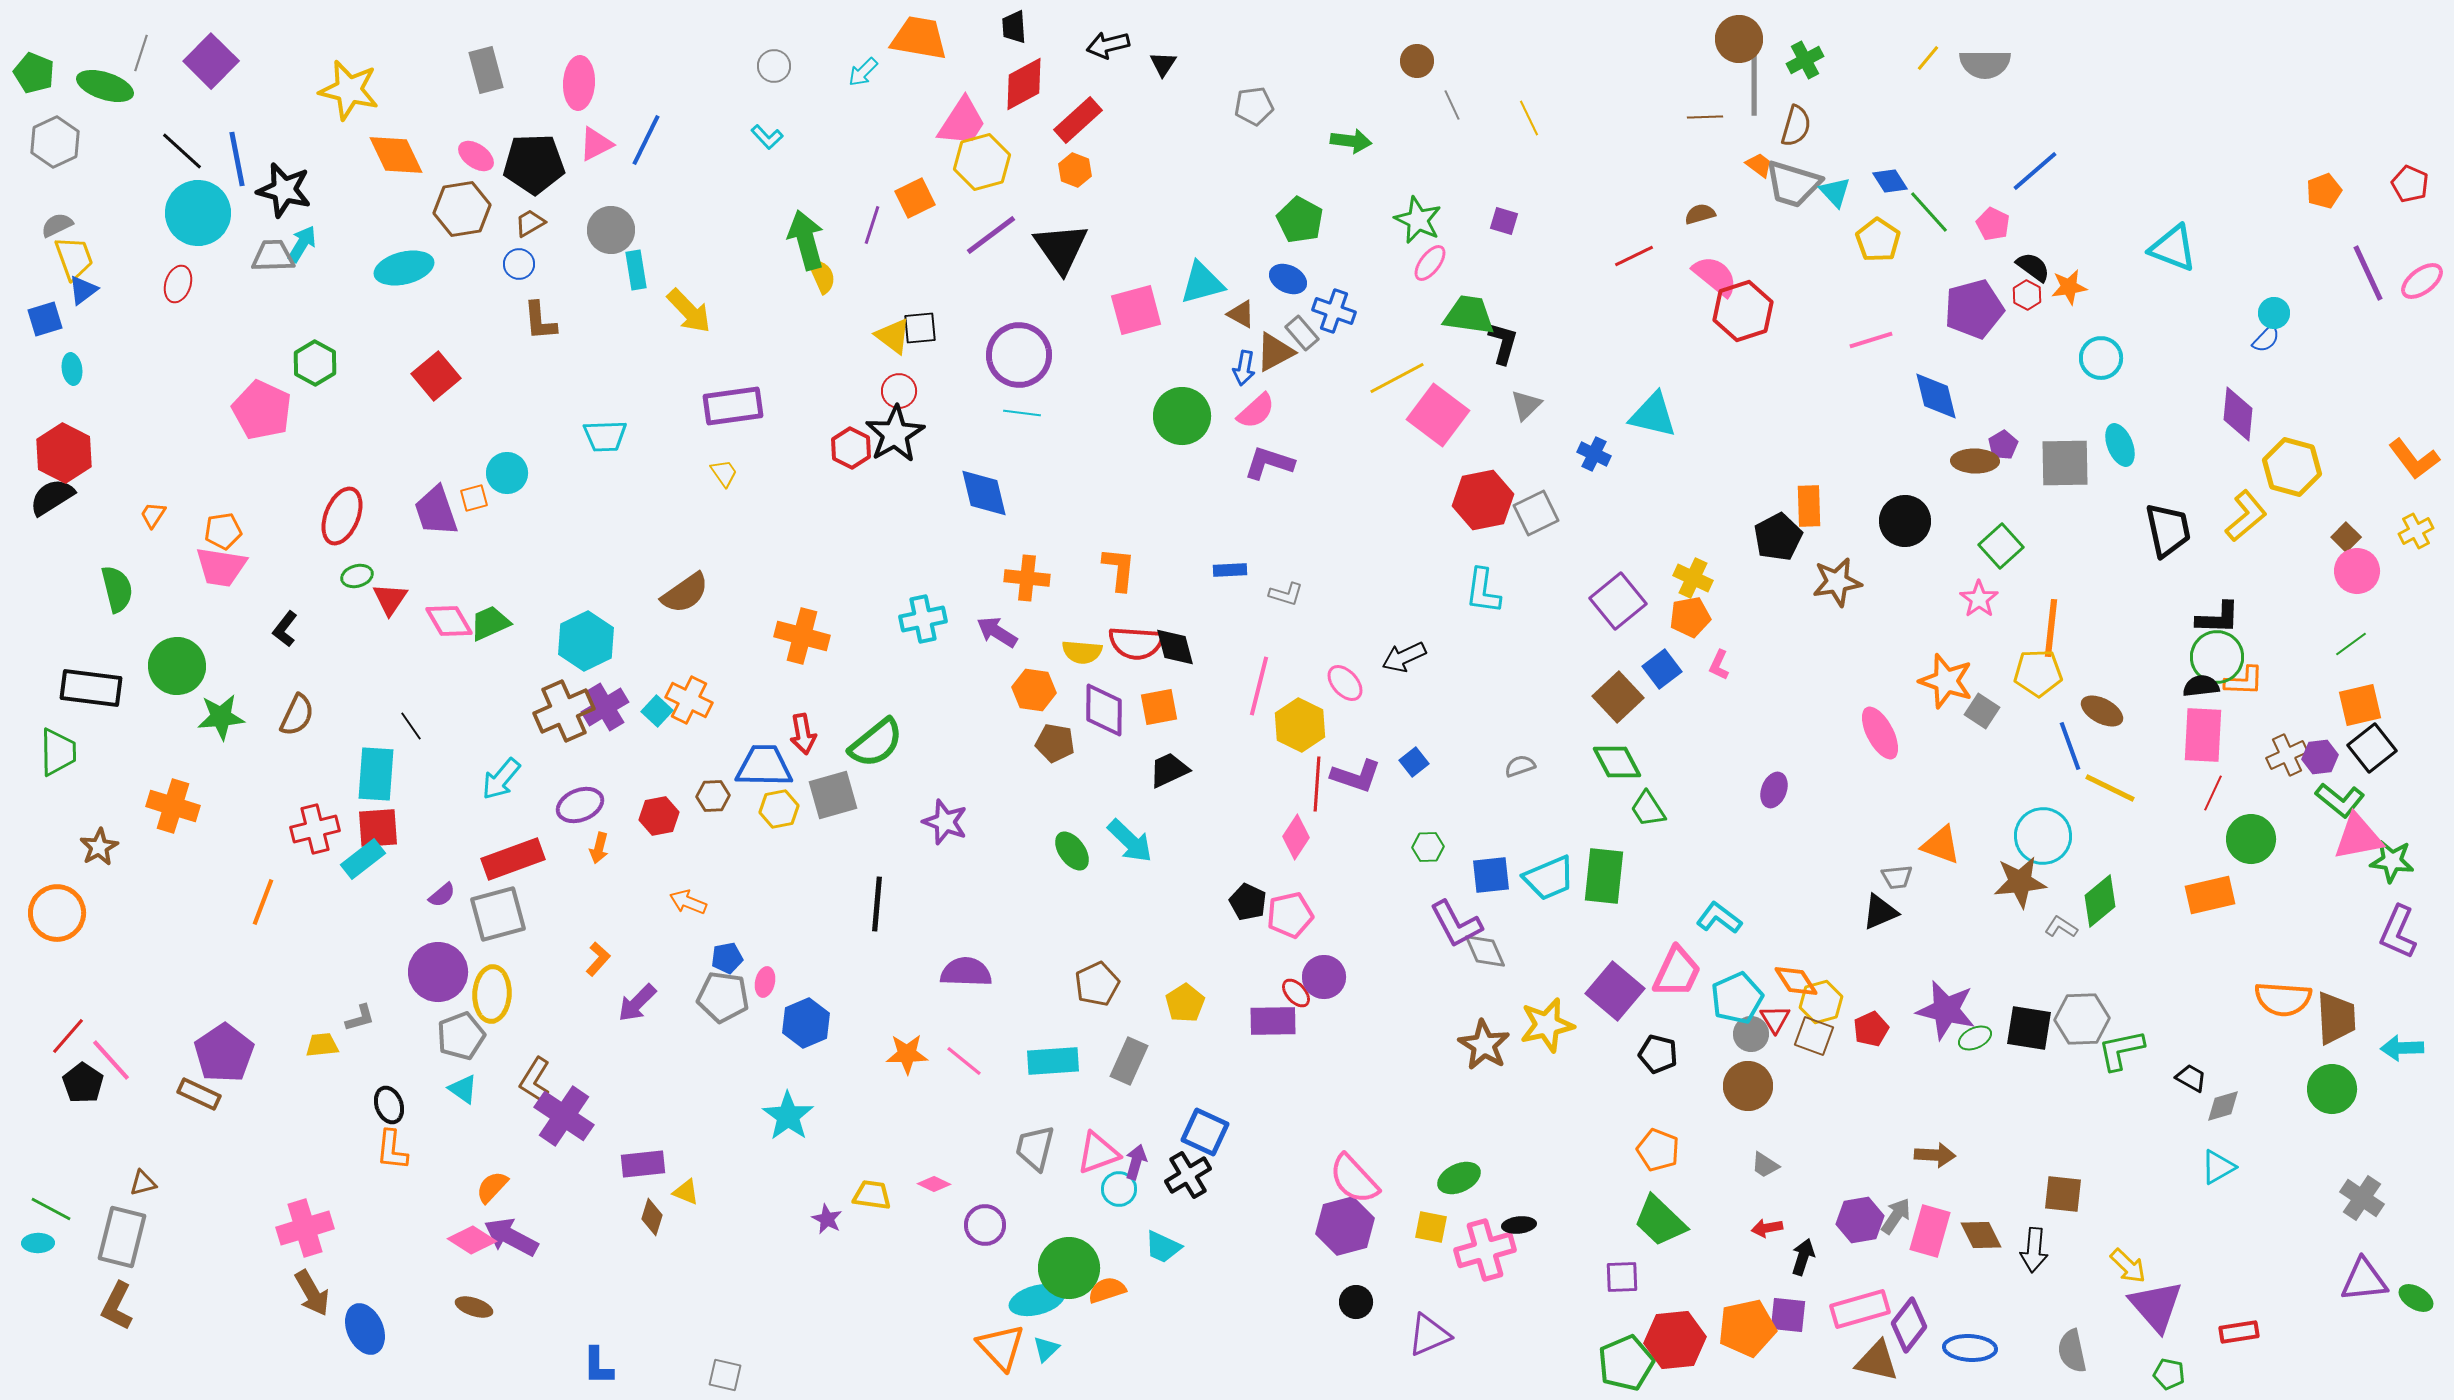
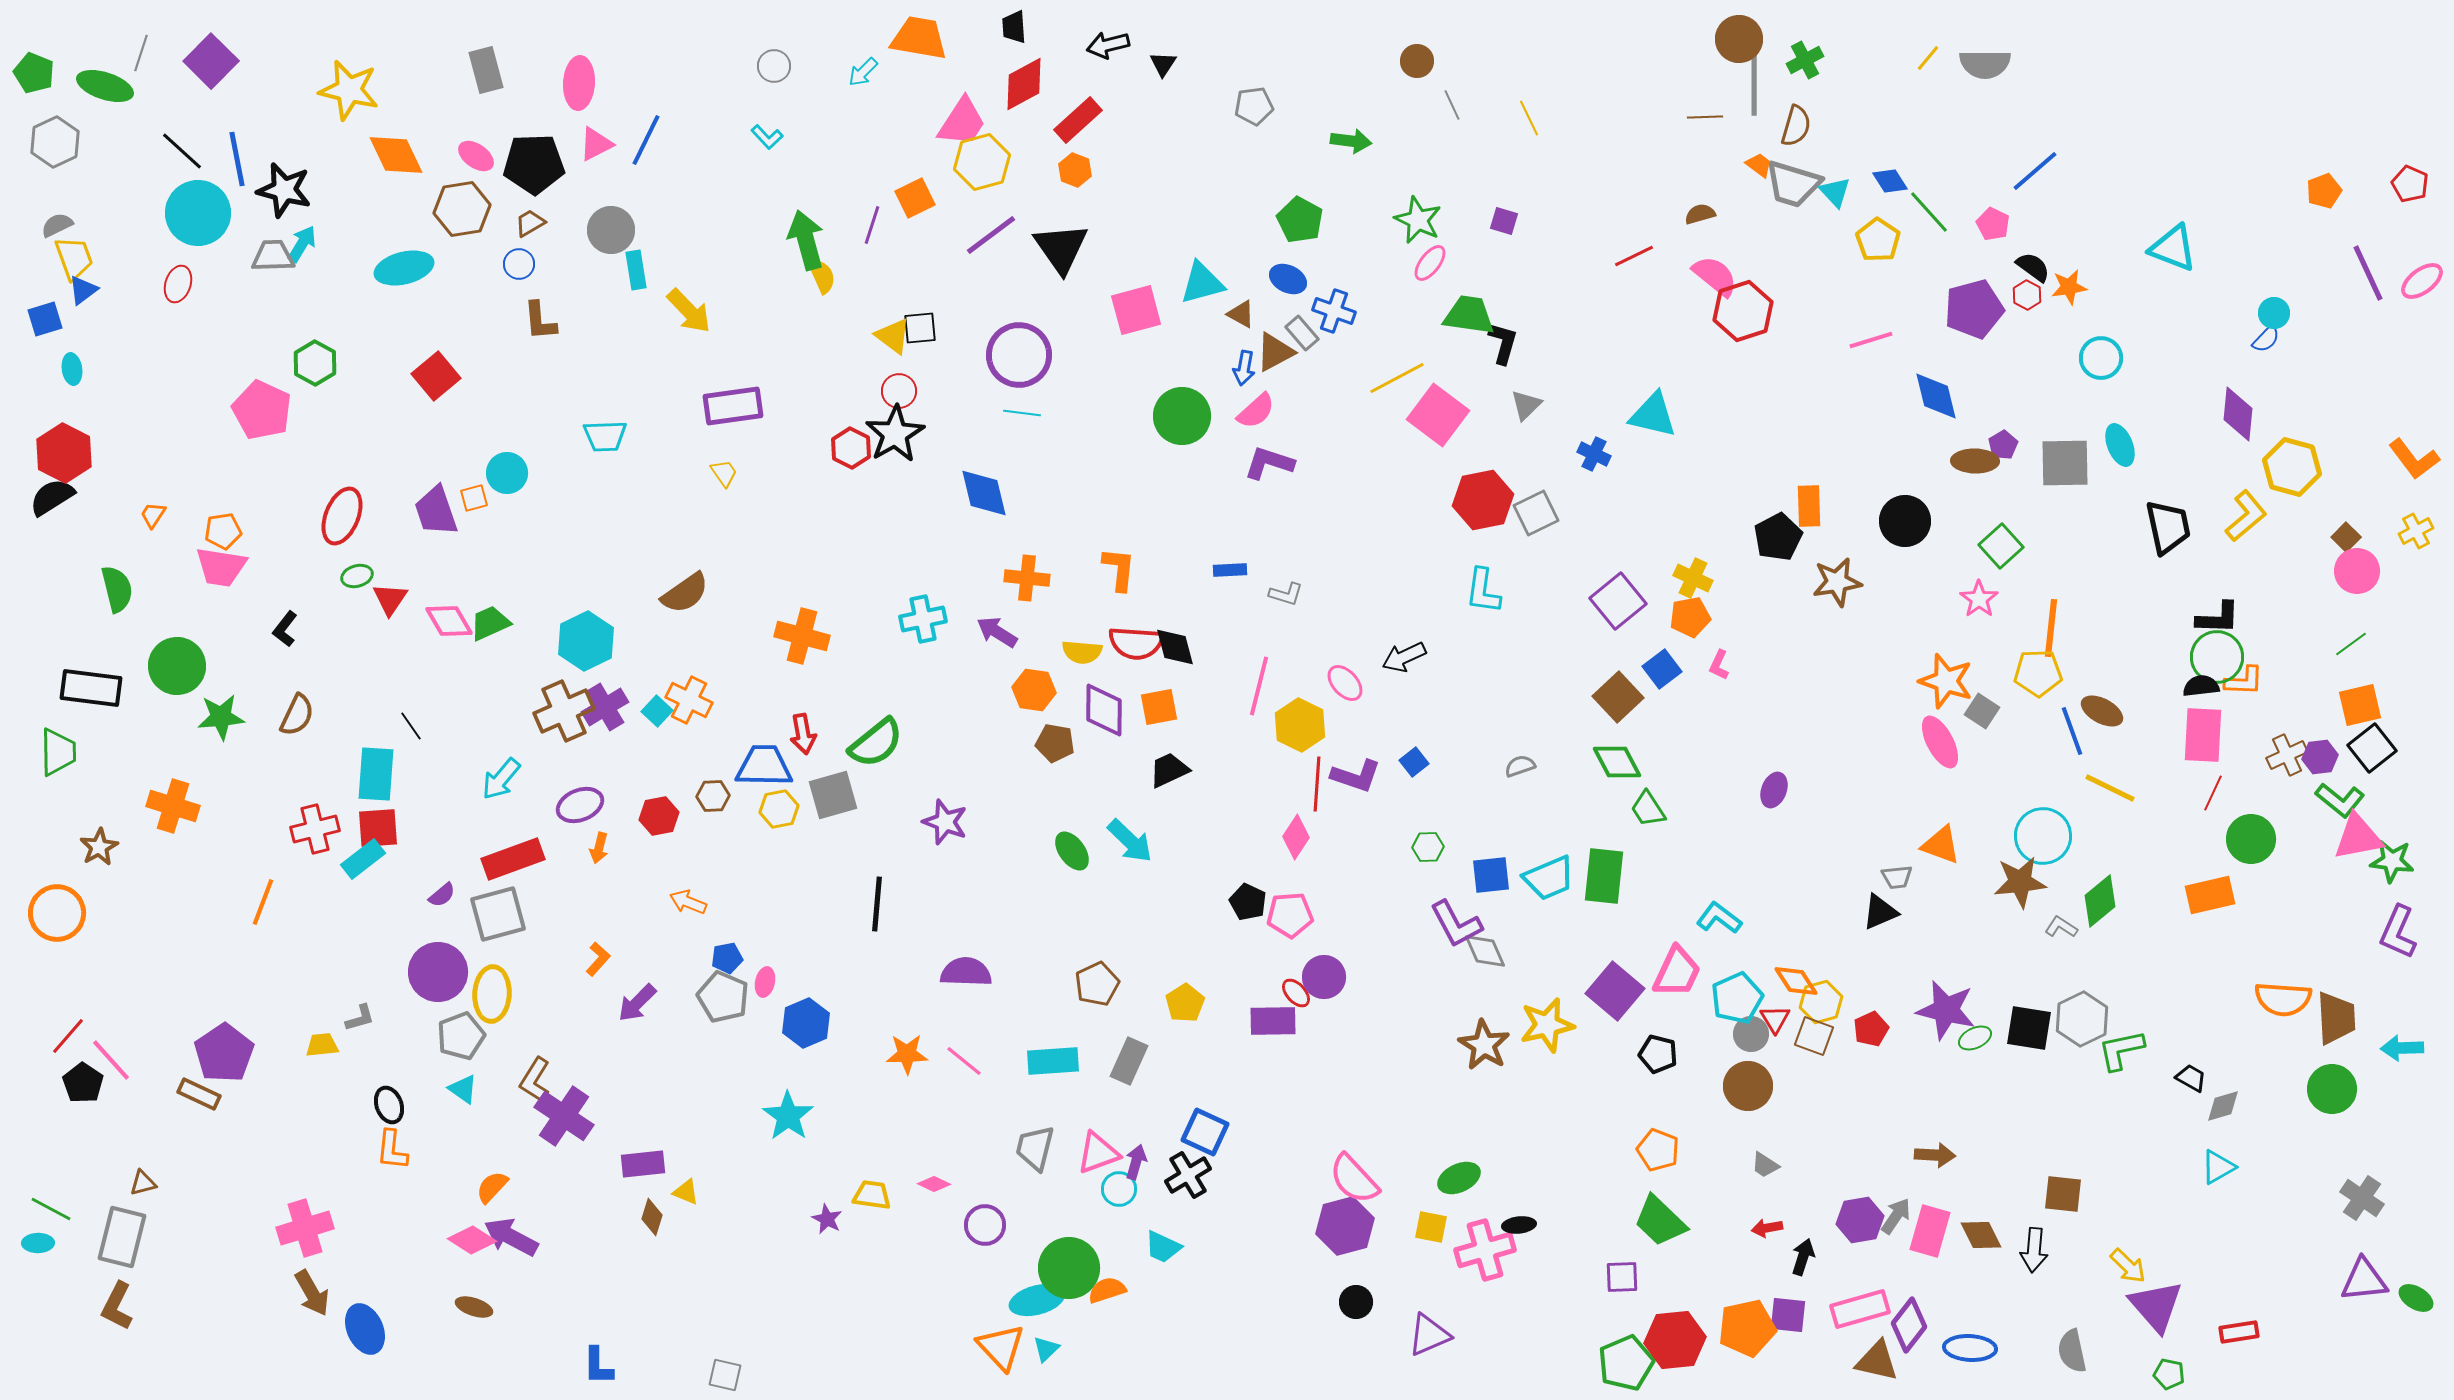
black trapezoid at (2168, 530): moved 3 px up
pink ellipse at (1880, 733): moved 60 px right, 9 px down
blue line at (2070, 746): moved 2 px right, 15 px up
pink pentagon at (1290, 915): rotated 9 degrees clockwise
gray pentagon at (723, 997): rotated 15 degrees clockwise
gray hexagon at (2082, 1019): rotated 24 degrees counterclockwise
